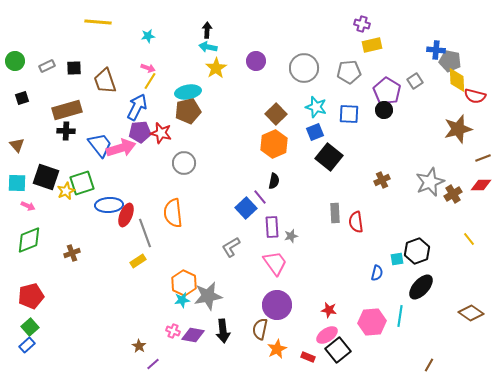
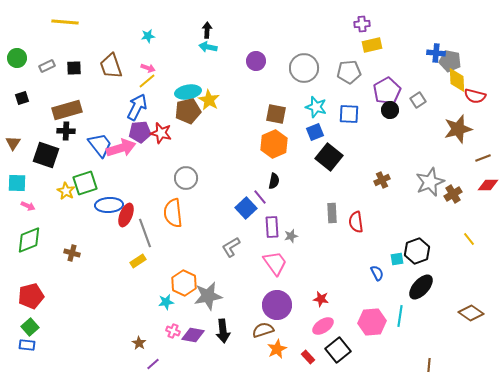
yellow line at (98, 22): moved 33 px left
purple cross at (362, 24): rotated 21 degrees counterclockwise
blue cross at (436, 50): moved 3 px down
green circle at (15, 61): moved 2 px right, 3 px up
yellow star at (216, 68): moved 7 px left, 32 px down; rotated 10 degrees counterclockwise
brown trapezoid at (105, 81): moved 6 px right, 15 px up
yellow line at (150, 81): moved 3 px left; rotated 18 degrees clockwise
gray square at (415, 81): moved 3 px right, 19 px down
purple pentagon at (387, 91): rotated 12 degrees clockwise
black circle at (384, 110): moved 6 px right
brown square at (276, 114): rotated 35 degrees counterclockwise
brown triangle at (17, 145): moved 4 px left, 2 px up; rotated 14 degrees clockwise
gray circle at (184, 163): moved 2 px right, 15 px down
black square at (46, 177): moved 22 px up
green square at (82, 183): moved 3 px right
red diamond at (481, 185): moved 7 px right
yellow star at (66, 191): rotated 18 degrees counterclockwise
gray rectangle at (335, 213): moved 3 px left
brown cross at (72, 253): rotated 35 degrees clockwise
blue semicircle at (377, 273): rotated 42 degrees counterclockwise
cyan star at (182, 300): moved 16 px left, 2 px down
red star at (329, 310): moved 8 px left, 11 px up
brown semicircle at (260, 329): moved 3 px right, 1 px down; rotated 60 degrees clockwise
pink ellipse at (327, 335): moved 4 px left, 9 px up
blue rectangle at (27, 345): rotated 49 degrees clockwise
brown star at (139, 346): moved 3 px up
red rectangle at (308, 357): rotated 24 degrees clockwise
brown line at (429, 365): rotated 24 degrees counterclockwise
